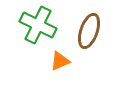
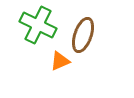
brown ellipse: moved 6 px left, 4 px down
